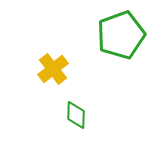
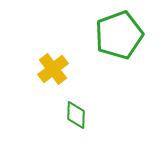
green pentagon: moved 2 px left
